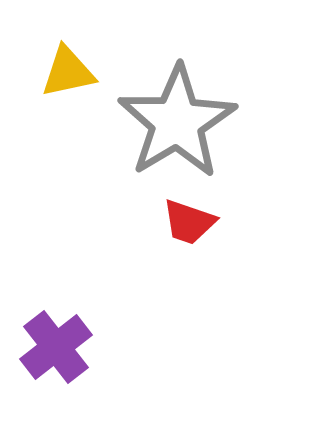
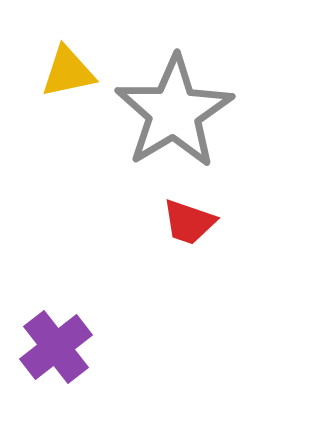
gray star: moved 3 px left, 10 px up
